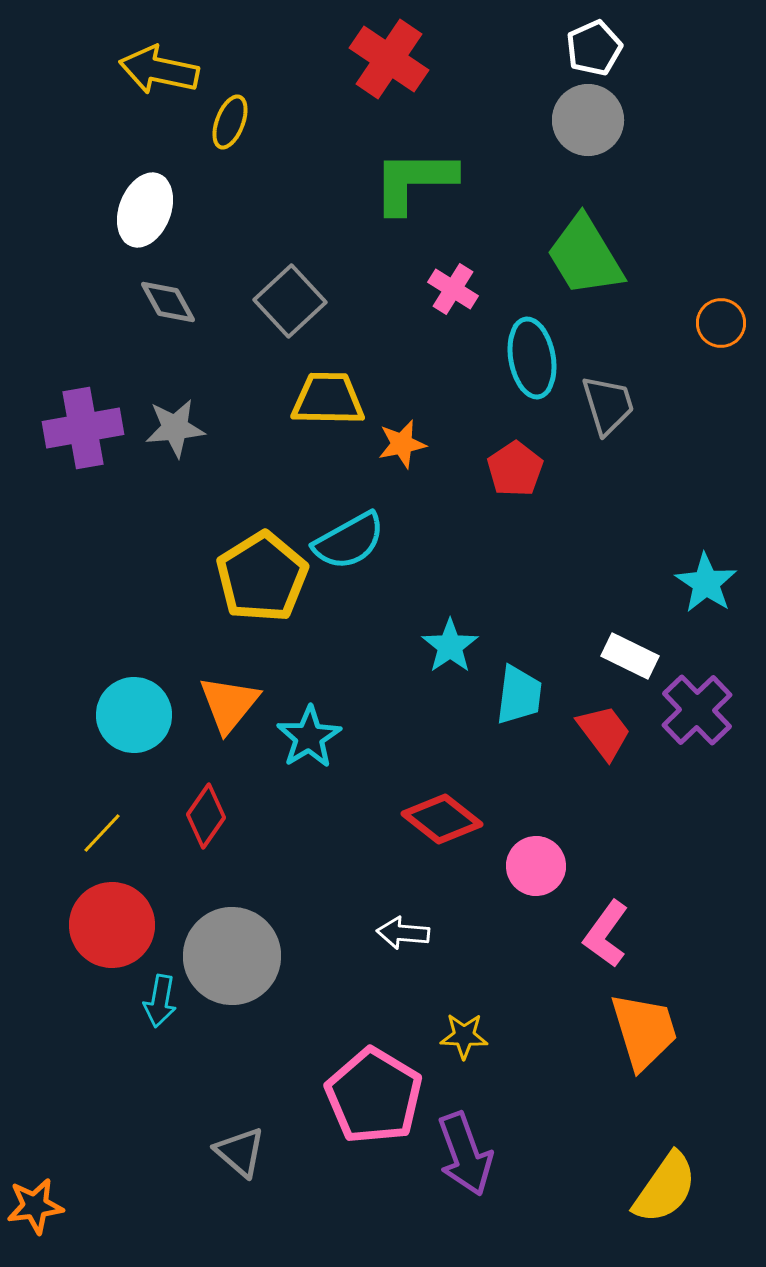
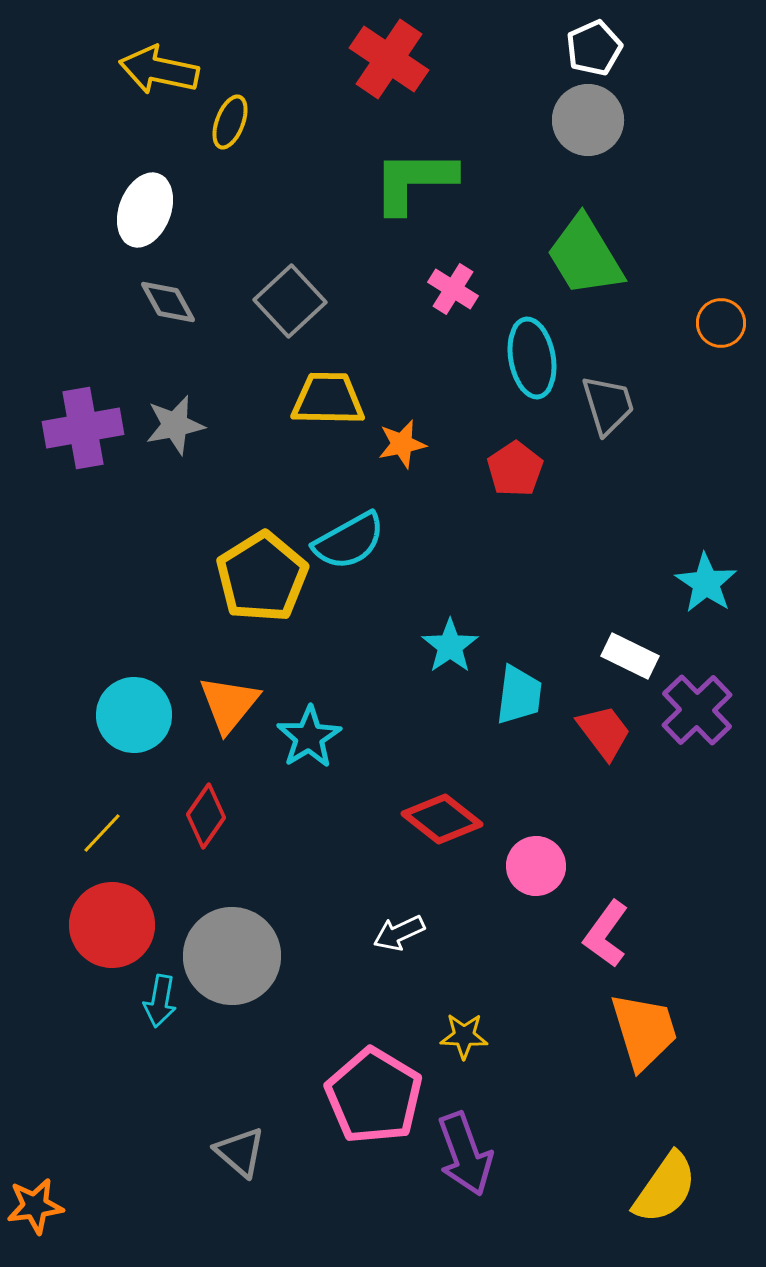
gray star at (175, 428): moved 3 px up; rotated 6 degrees counterclockwise
white arrow at (403, 933): moved 4 px left; rotated 30 degrees counterclockwise
